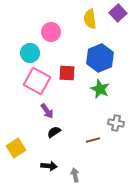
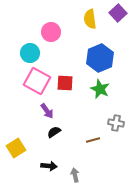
red square: moved 2 px left, 10 px down
